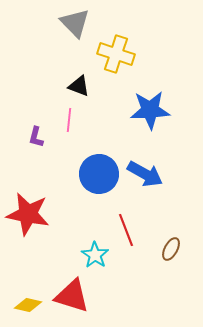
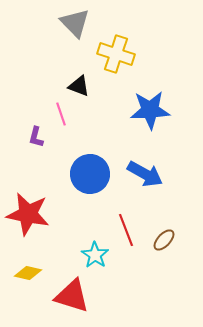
pink line: moved 8 px left, 6 px up; rotated 25 degrees counterclockwise
blue circle: moved 9 px left
brown ellipse: moved 7 px left, 9 px up; rotated 15 degrees clockwise
yellow diamond: moved 32 px up
